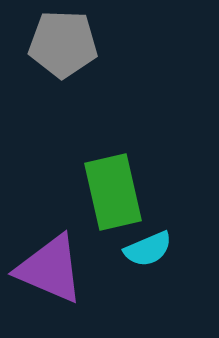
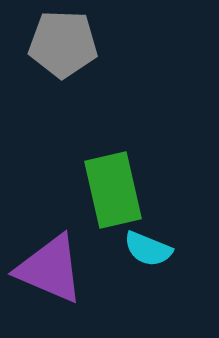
green rectangle: moved 2 px up
cyan semicircle: rotated 45 degrees clockwise
